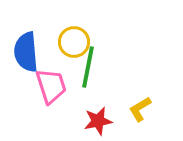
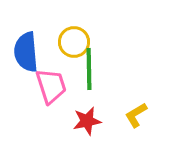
green line: moved 1 px right, 2 px down; rotated 12 degrees counterclockwise
yellow L-shape: moved 4 px left, 6 px down
red star: moved 11 px left
